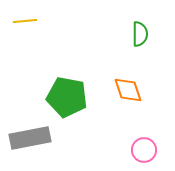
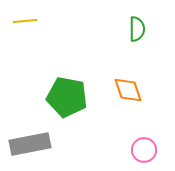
green semicircle: moved 3 px left, 5 px up
gray rectangle: moved 6 px down
